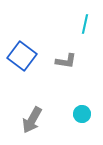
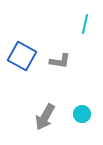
blue square: rotated 8 degrees counterclockwise
gray L-shape: moved 6 px left
gray arrow: moved 13 px right, 3 px up
